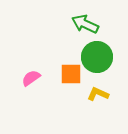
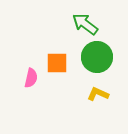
green arrow: rotated 12 degrees clockwise
orange square: moved 14 px left, 11 px up
pink semicircle: rotated 138 degrees clockwise
